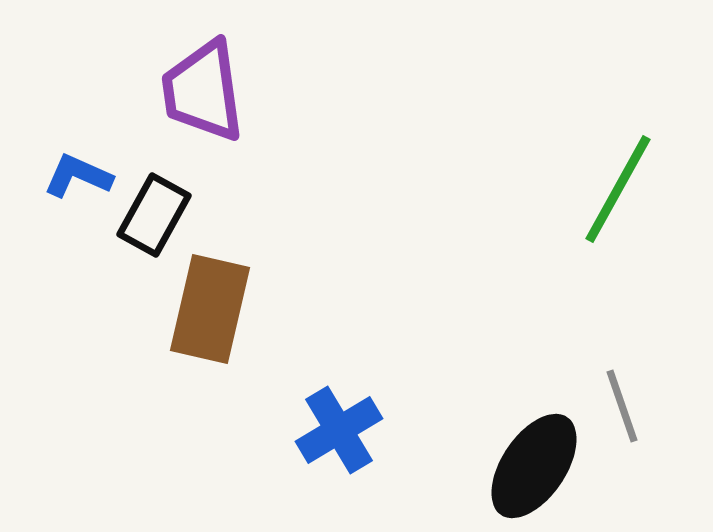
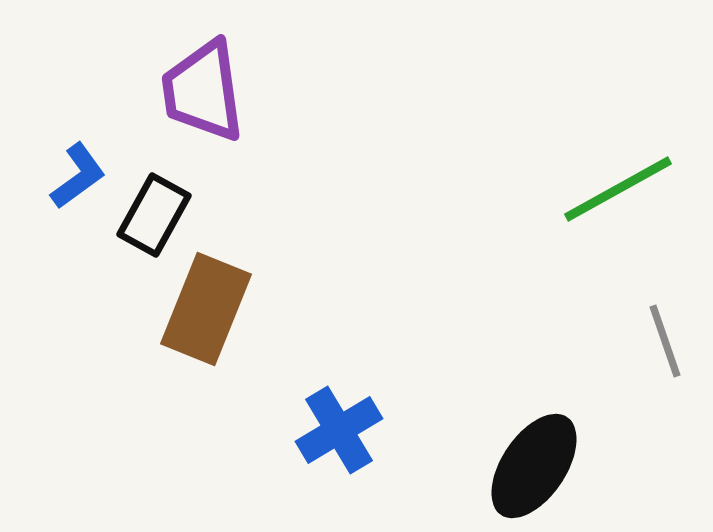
blue L-shape: rotated 120 degrees clockwise
green line: rotated 32 degrees clockwise
brown rectangle: moved 4 px left; rotated 9 degrees clockwise
gray line: moved 43 px right, 65 px up
